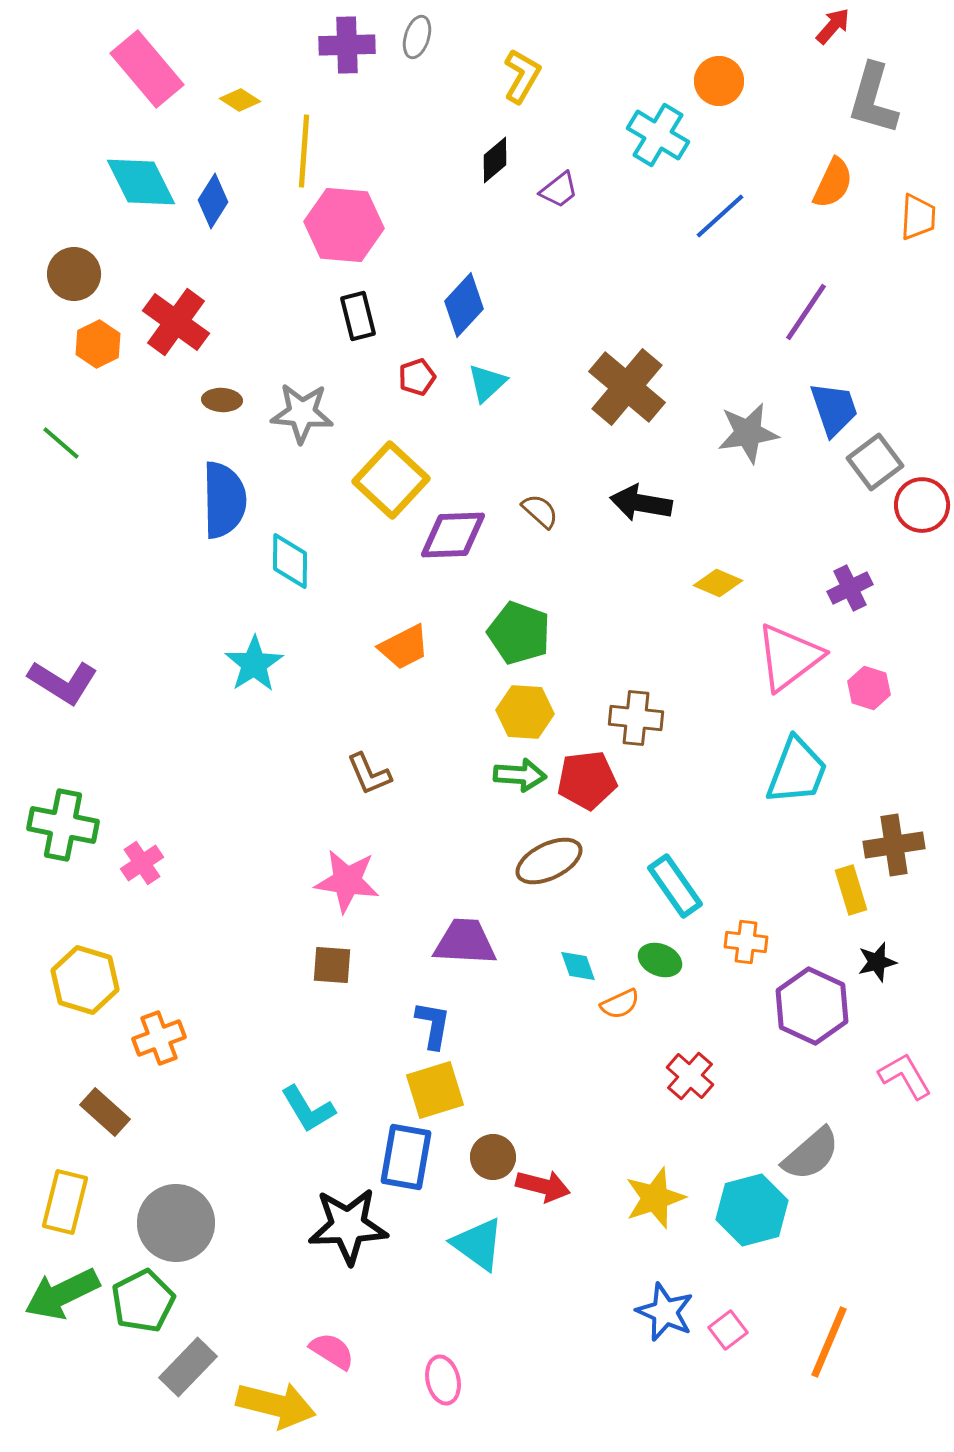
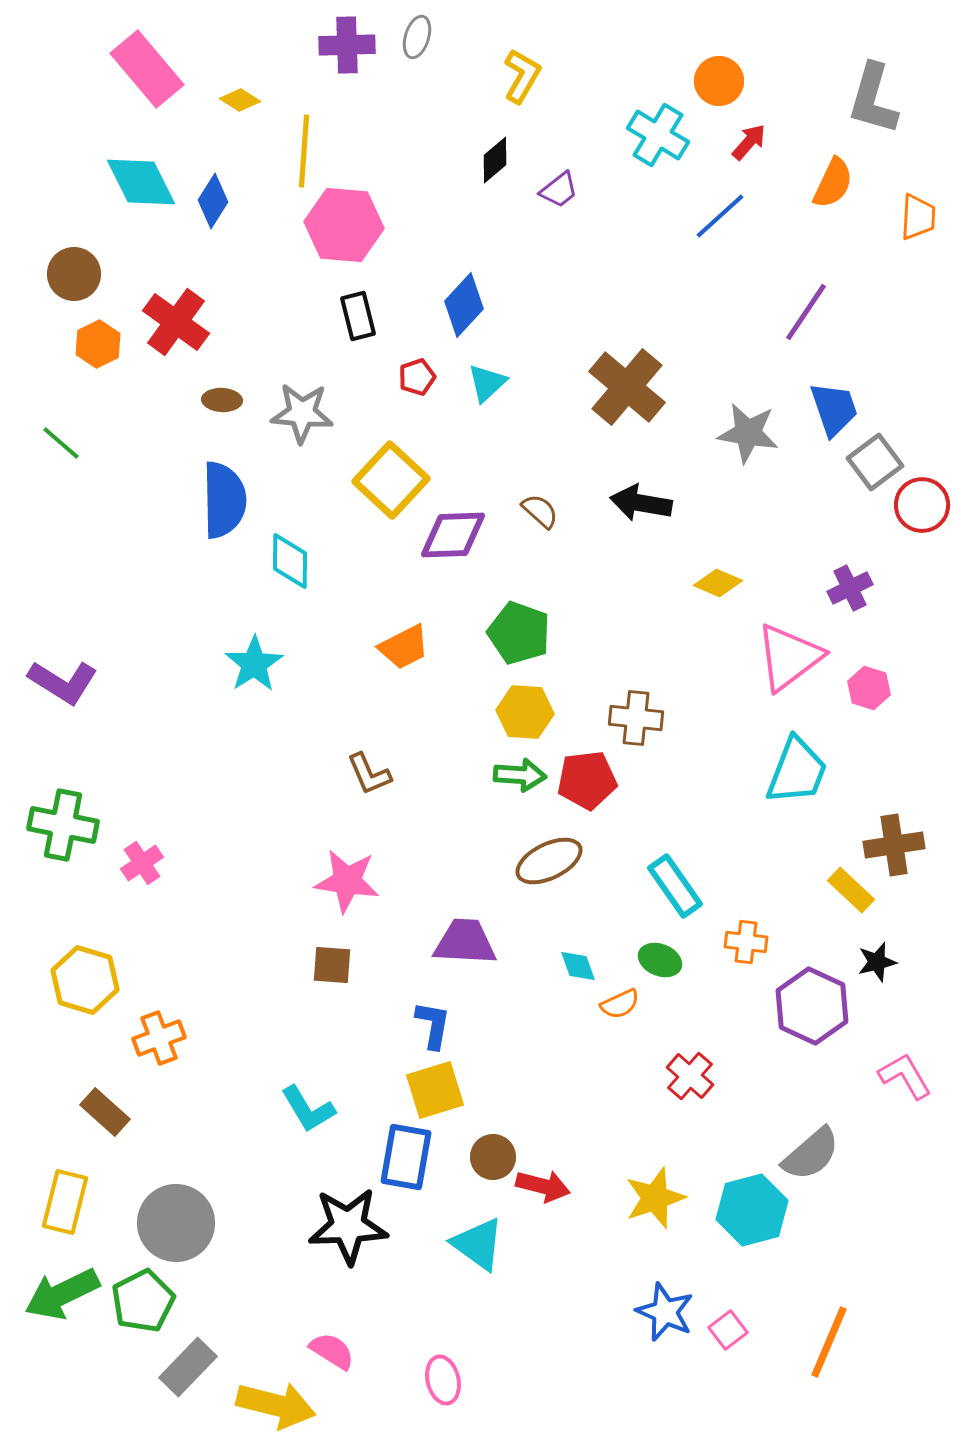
red arrow at (833, 26): moved 84 px left, 116 px down
gray star at (748, 433): rotated 18 degrees clockwise
yellow rectangle at (851, 890): rotated 30 degrees counterclockwise
